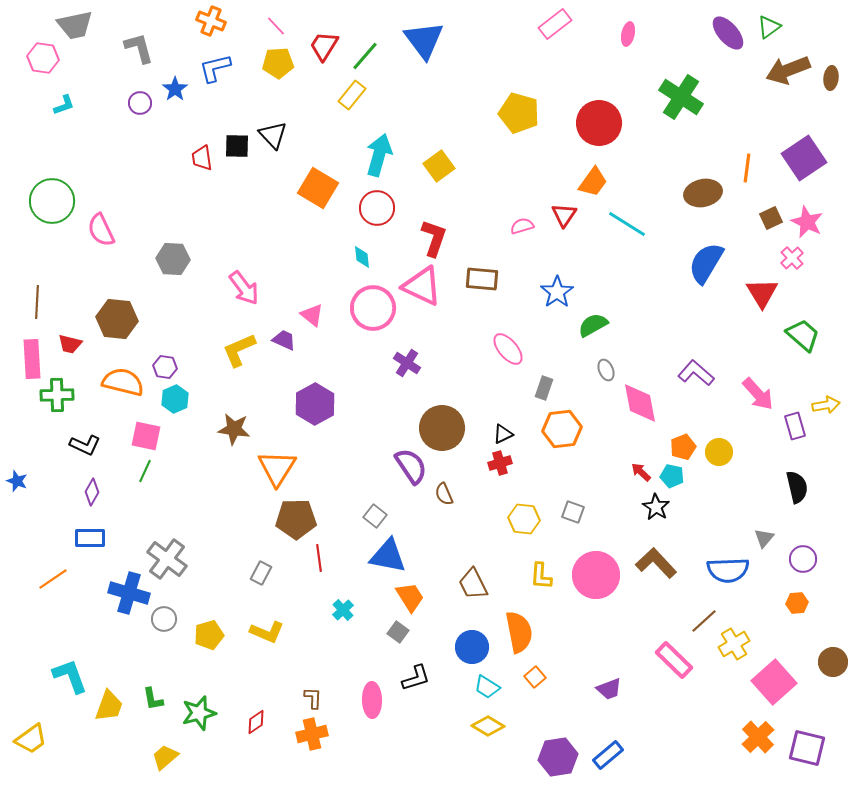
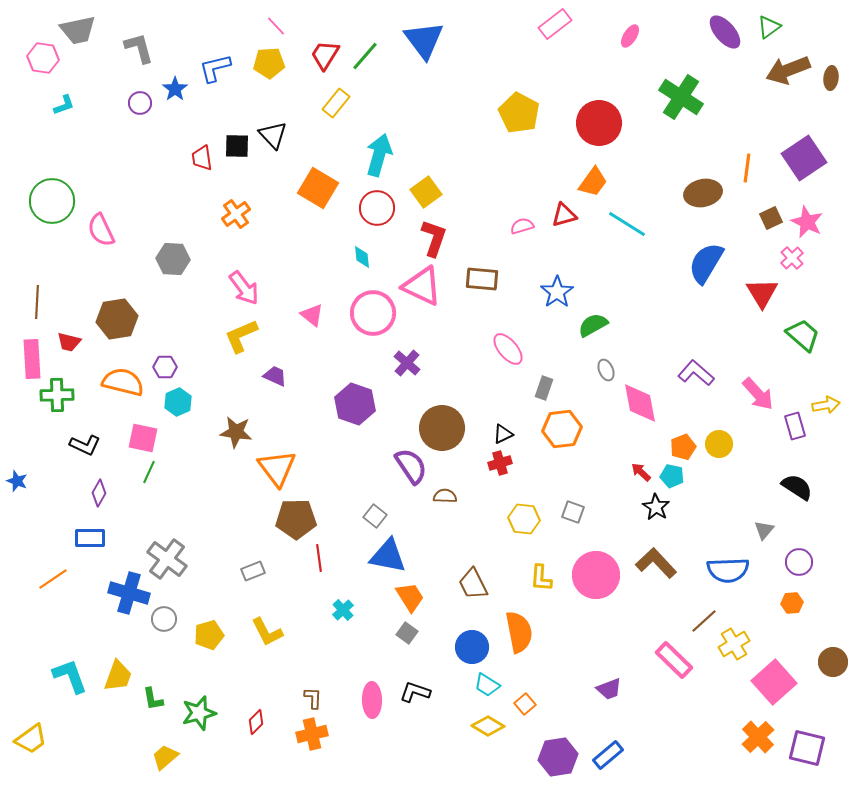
orange cross at (211, 21): moved 25 px right, 193 px down; rotated 32 degrees clockwise
gray trapezoid at (75, 25): moved 3 px right, 5 px down
purple ellipse at (728, 33): moved 3 px left, 1 px up
pink ellipse at (628, 34): moved 2 px right, 2 px down; rotated 20 degrees clockwise
red trapezoid at (324, 46): moved 1 px right, 9 px down
yellow pentagon at (278, 63): moved 9 px left
yellow rectangle at (352, 95): moved 16 px left, 8 px down
yellow pentagon at (519, 113): rotated 12 degrees clockwise
yellow square at (439, 166): moved 13 px left, 26 px down
red triangle at (564, 215): rotated 40 degrees clockwise
pink circle at (373, 308): moved 5 px down
brown hexagon at (117, 319): rotated 15 degrees counterclockwise
purple trapezoid at (284, 340): moved 9 px left, 36 px down
red trapezoid at (70, 344): moved 1 px left, 2 px up
yellow L-shape at (239, 350): moved 2 px right, 14 px up
purple cross at (407, 363): rotated 8 degrees clockwise
purple hexagon at (165, 367): rotated 10 degrees counterclockwise
cyan hexagon at (175, 399): moved 3 px right, 3 px down
purple hexagon at (315, 404): moved 40 px right; rotated 12 degrees counterclockwise
brown star at (234, 429): moved 2 px right, 3 px down
pink square at (146, 436): moved 3 px left, 2 px down
yellow circle at (719, 452): moved 8 px up
orange triangle at (277, 468): rotated 9 degrees counterclockwise
green line at (145, 471): moved 4 px right, 1 px down
black semicircle at (797, 487): rotated 44 degrees counterclockwise
purple diamond at (92, 492): moved 7 px right, 1 px down
brown semicircle at (444, 494): moved 1 px right, 2 px down; rotated 115 degrees clockwise
gray triangle at (764, 538): moved 8 px up
purple circle at (803, 559): moved 4 px left, 3 px down
gray rectangle at (261, 573): moved 8 px left, 2 px up; rotated 40 degrees clockwise
yellow L-shape at (541, 576): moved 2 px down
orange hexagon at (797, 603): moved 5 px left
yellow L-shape at (267, 632): rotated 40 degrees clockwise
gray square at (398, 632): moved 9 px right, 1 px down
orange square at (535, 677): moved 10 px left, 27 px down
black L-shape at (416, 678): moved 1 px left, 14 px down; rotated 144 degrees counterclockwise
cyan trapezoid at (487, 687): moved 2 px up
yellow trapezoid at (109, 706): moved 9 px right, 30 px up
red diamond at (256, 722): rotated 10 degrees counterclockwise
